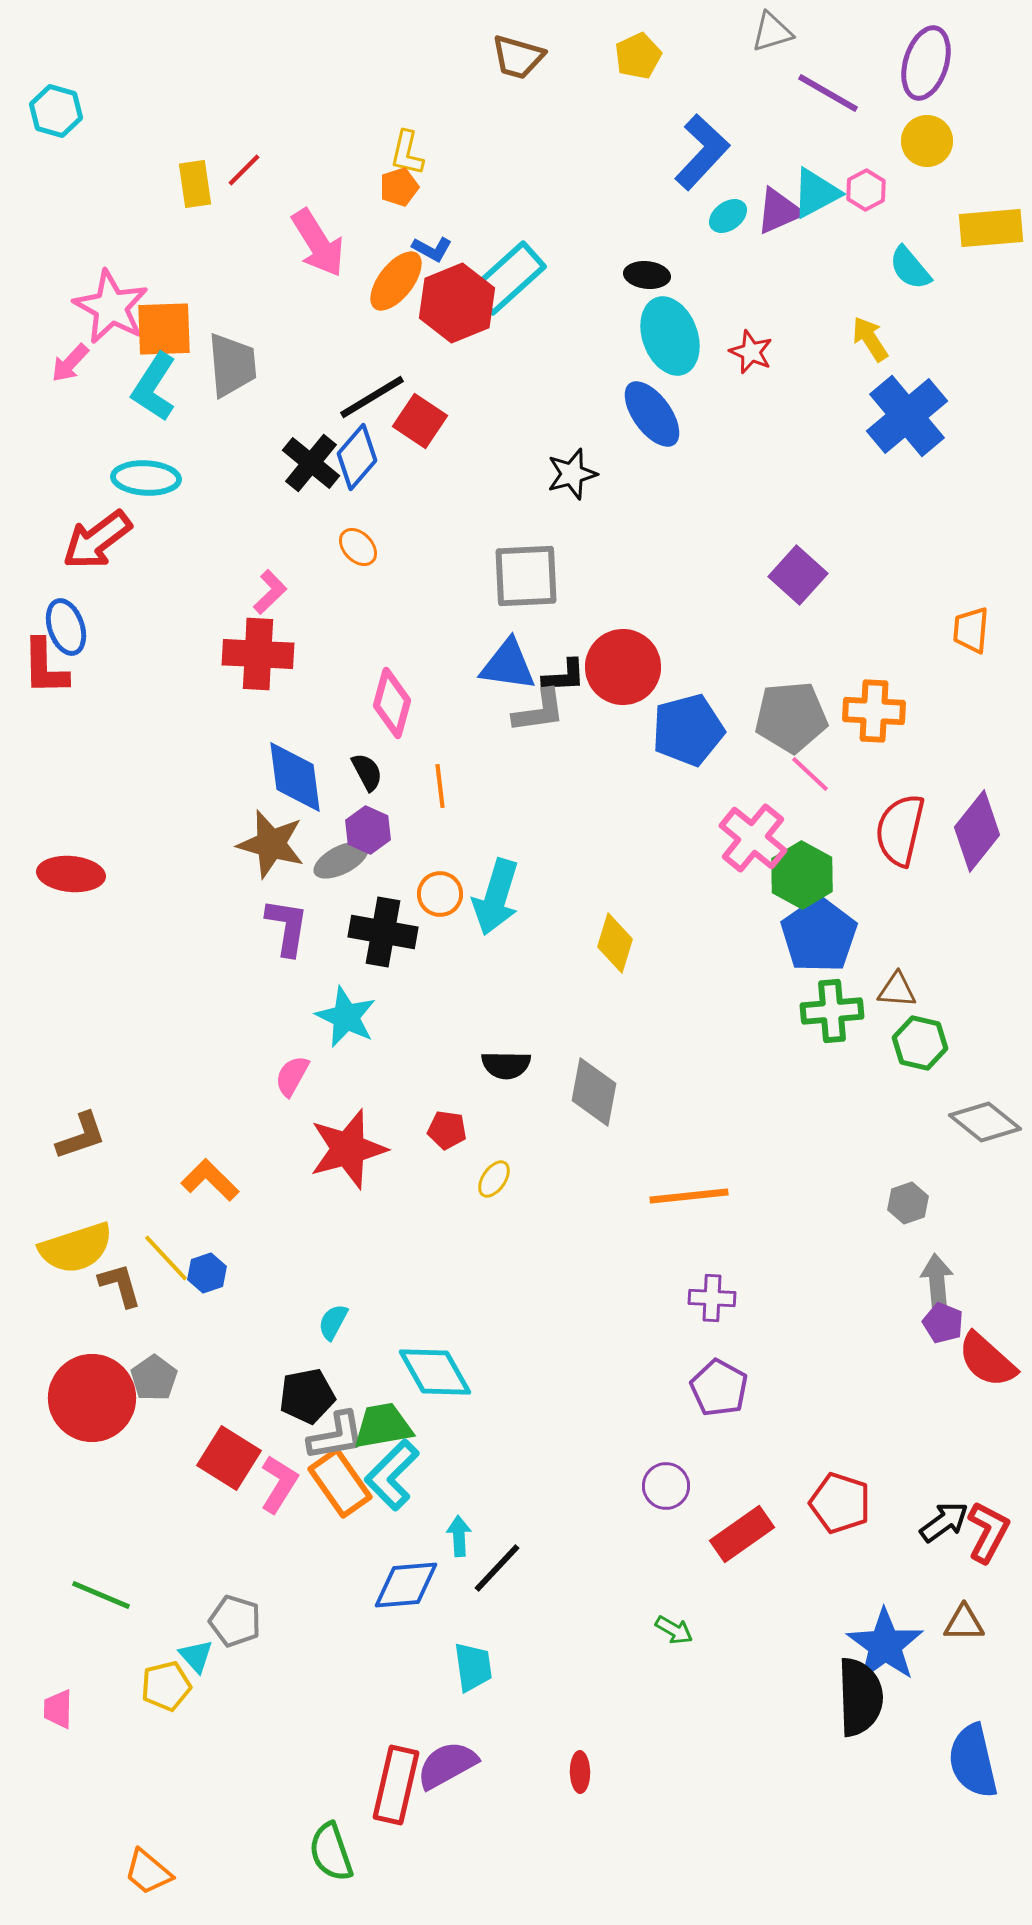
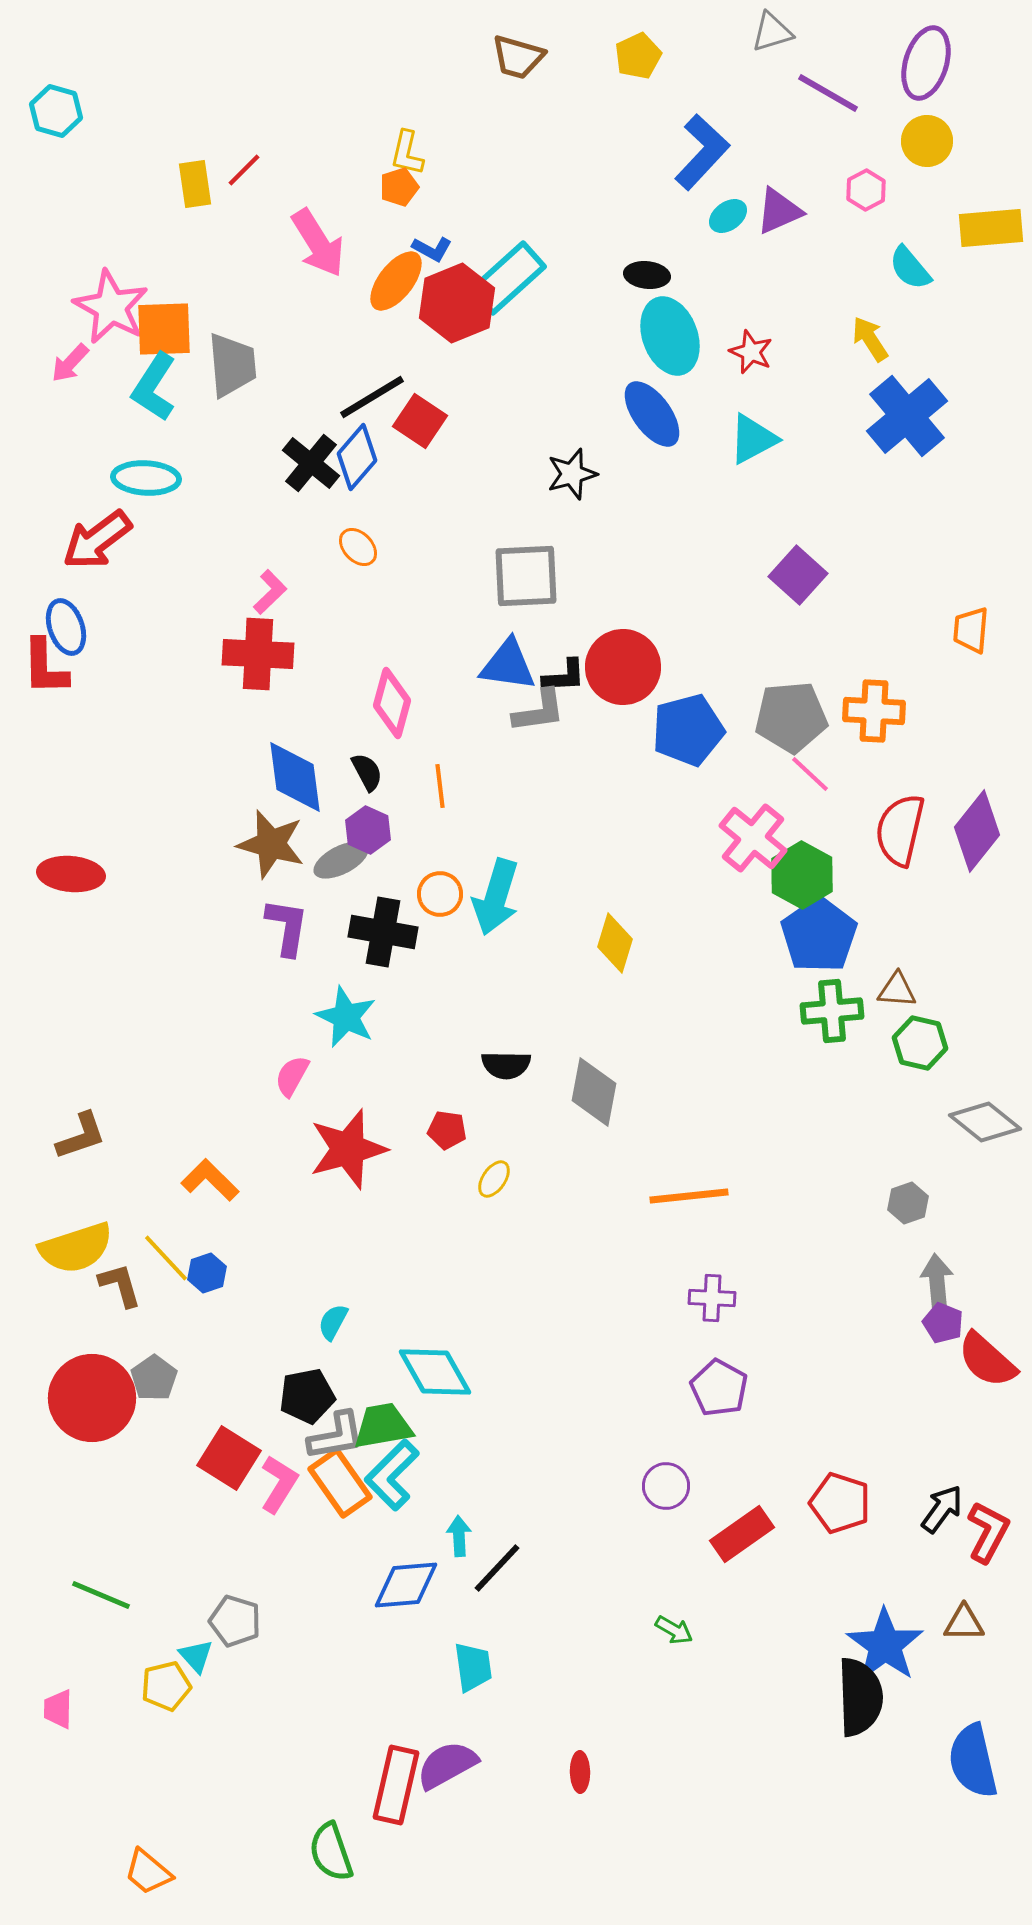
cyan triangle at (816, 193): moved 63 px left, 246 px down
black arrow at (944, 1522): moved 2 px left, 13 px up; rotated 18 degrees counterclockwise
